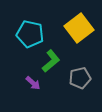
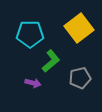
cyan pentagon: rotated 12 degrees counterclockwise
purple arrow: rotated 28 degrees counterclockwise
